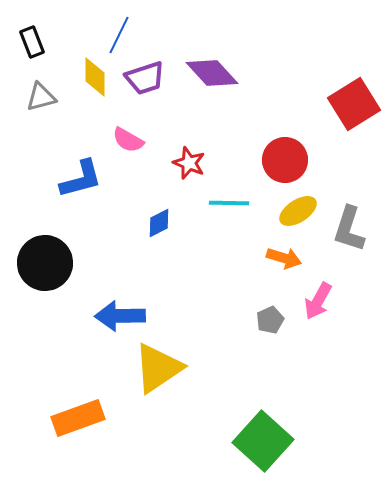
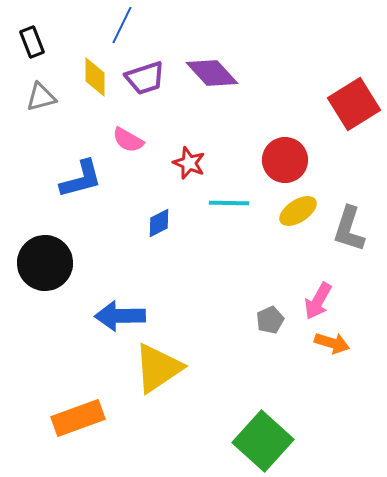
blue line: moved 3 px right, 10 px up
orange arrow: moved 48 px right, 85 px down
